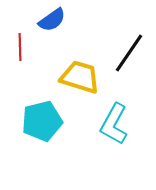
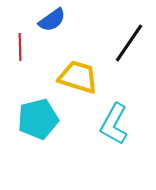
black line: moved 10 px up
yellow trapezoid: moved 2 px left
cyan pentagon: moved 4 px left, 2 px up
